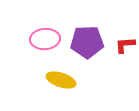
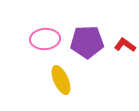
red L-shape: rotated 40 degrees clockwise
yellow ellipse: rotated 48 degrees clockwise
